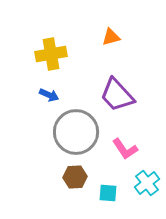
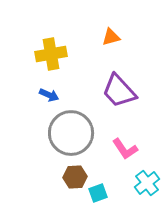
purple trapezoid: moved 2 px right, 4 px up
gray circle: moved 5 px left, 1 px down
cyan square: moved 10 px left; rotated 24 degrees counterclockwise
